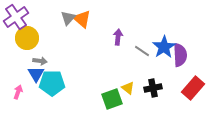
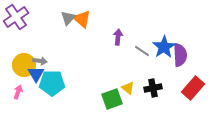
yellow circle: moved 3 px left, 27 px down
